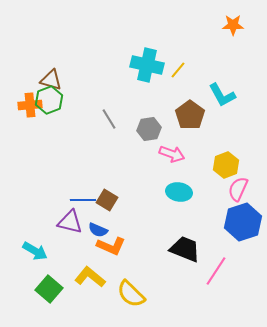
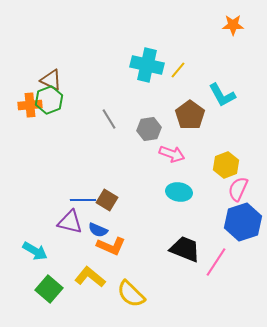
brown triangle: rotated 10 degrees clockwise
pink line: moved 9 px up
